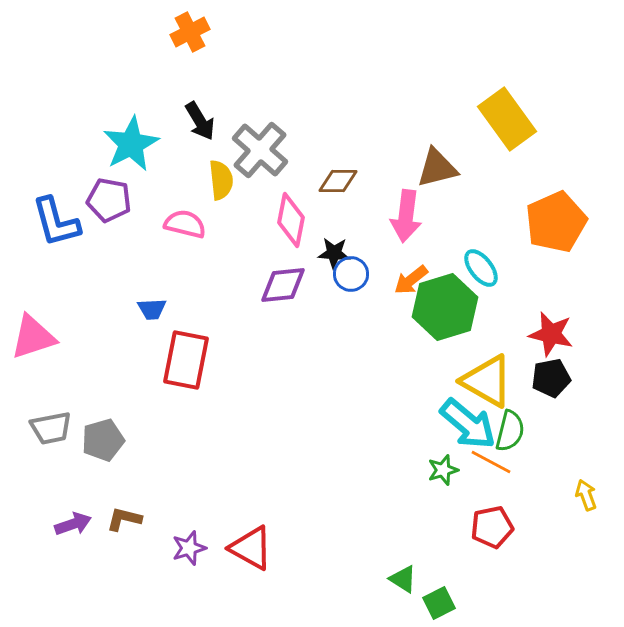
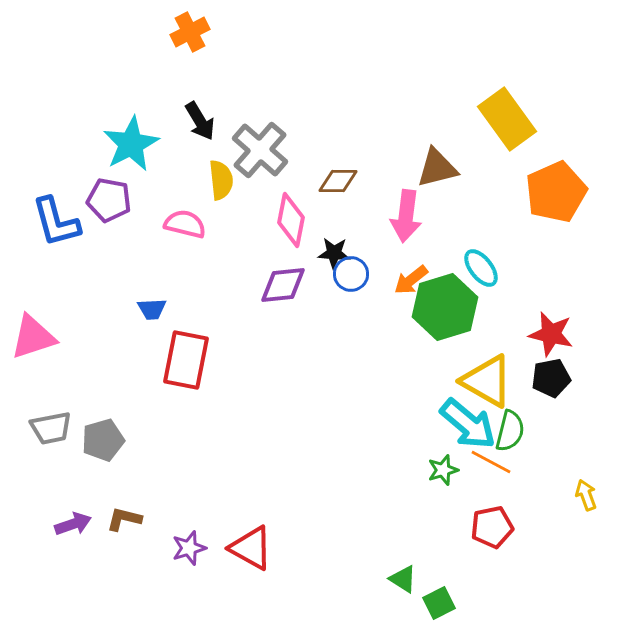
orange pentagon: moved 30 px up
